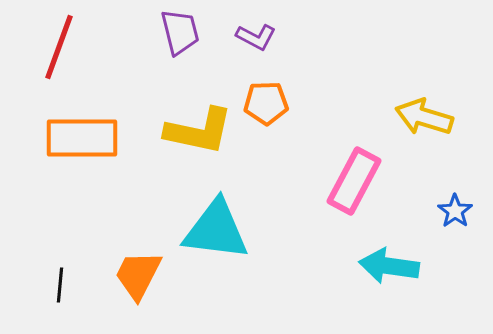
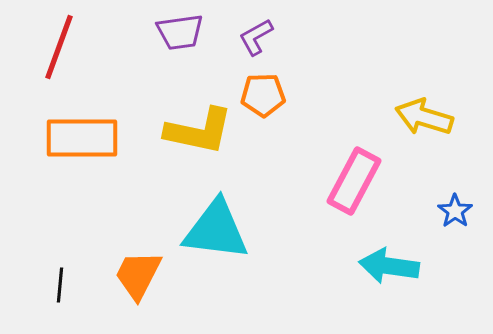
purple trapezoid: rotated 96 degrees clockwise
purple L-shape: rotated 123 degrees clockwise
orange pentagon: moved 3 px left, 8 px up
